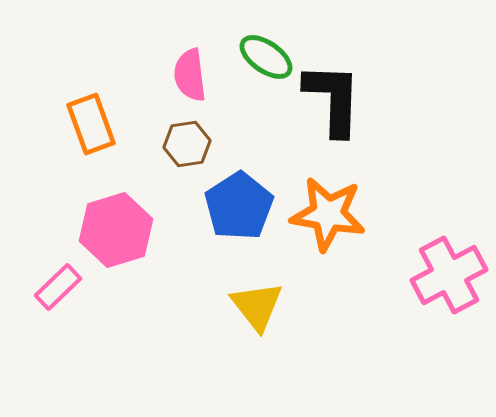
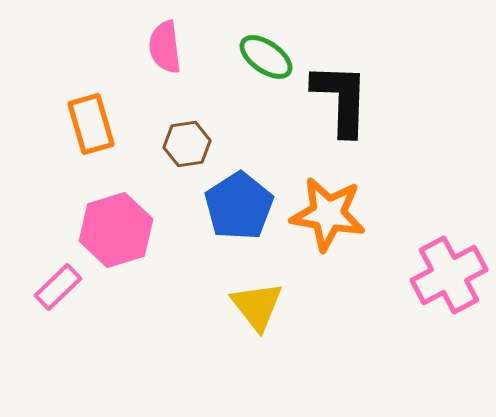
pink semicircle: moved 25 px left, 28 px up
black L-shape: moved 8 px right
orange rectangle: rotated 4 degrees clockwise
